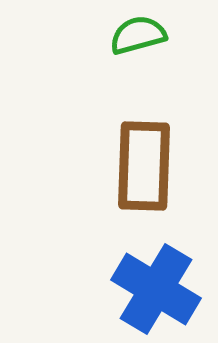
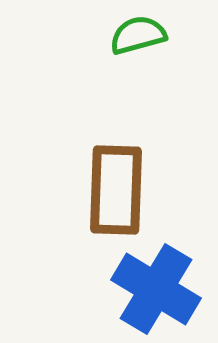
brown rectangle: moved 28 px left, 24 px down
